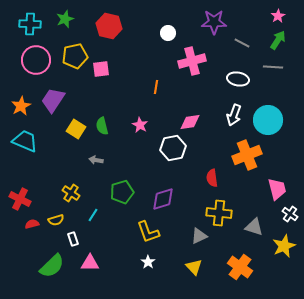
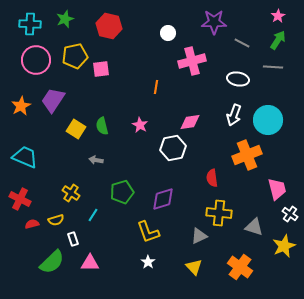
cyan trapezoid at (25, 141): moved 16 px down
green semicircle at (52, 266): moved 4 px up
